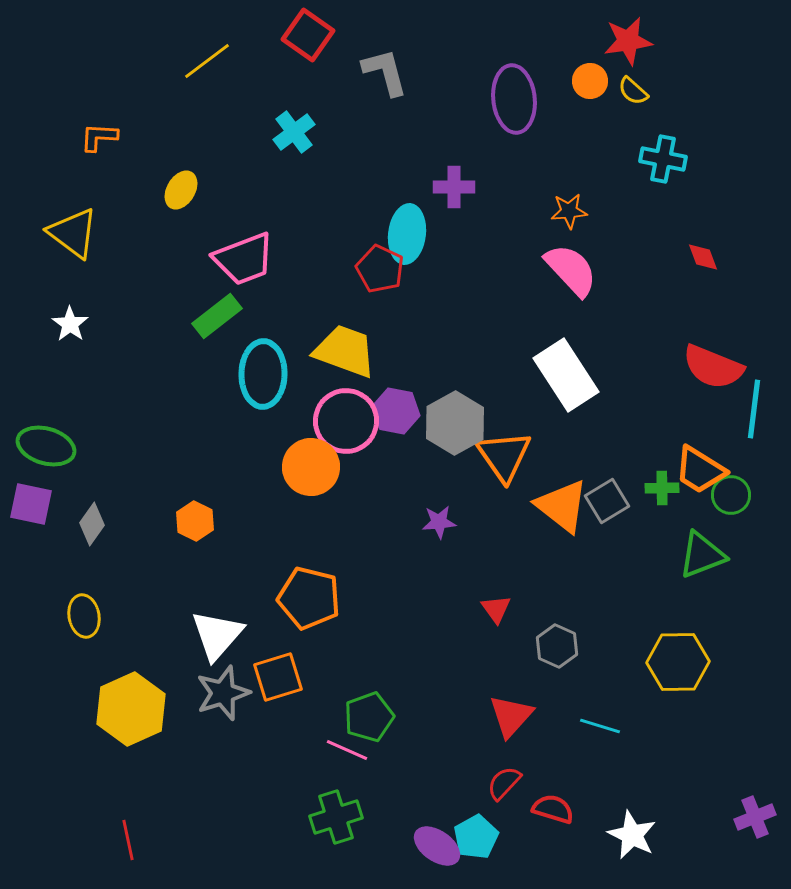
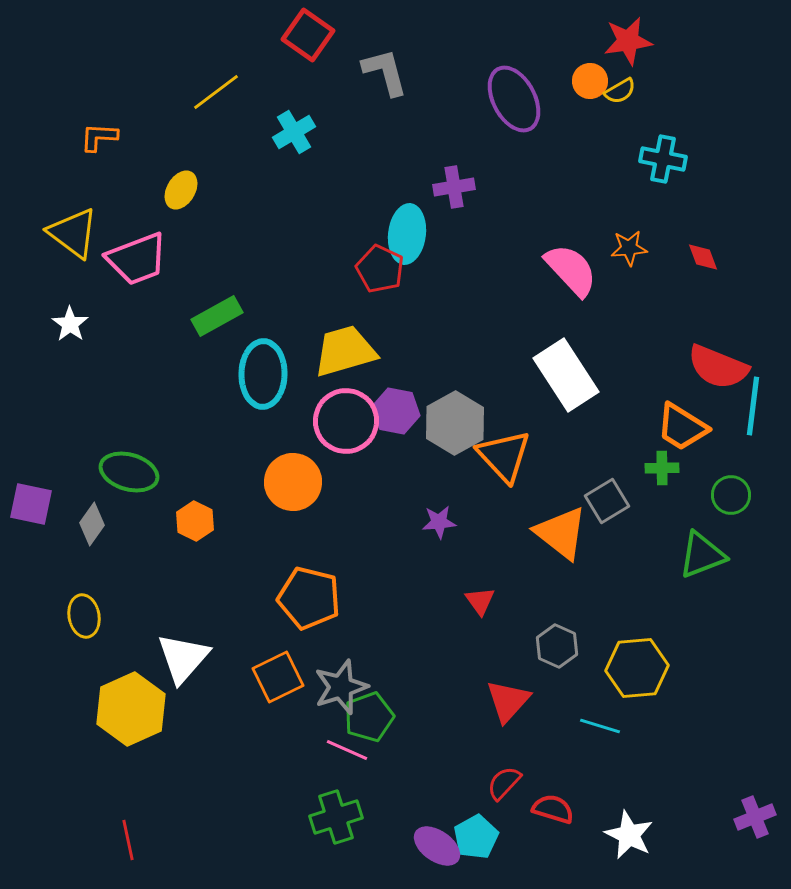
yellow line at (207, 61): moved 9 px right, 31 px down
yellow semicircle at (633, 91): moved 13 px left; rotated 72 degrees counterclockwise
purple ellipse at (514, 99): rotated 22 degrees counterclockwise
cyan cross at (294, 132): rotated 6 degrees clockwise
purple cross at (454, 187): rotated 9 degrees counterclockwise
orange star at (569, 211): moved 60 px right, 37 px down
pink trapezoid at (244, 259): moved 107 px left
green rectangle at (217, 316): rotated 9 degrees clockwise
yellow trapezoid at (345, 351): rotated 36 degrees counterclockwise
red semicircle at (713, 367): moved 5 px right
cyan line at (754, 409): moved 1 px left, 3 px up
green ellipse at (46, 446): moved 83 px right, 26 px down
orange triangle at (504, 456): rotated 8 degrees counterclockwise
orange circle at (311, 467): moved 18 px left, 15 px down
orange trapezoid at (700, 470): moved 18 px left, 43 px up
green cross at (662, 488): moved 20 px up
orange triangle at (562, 506): moved 1 px left, 27 px down
red triangle at (496, 609): moved 16 px left, 8 px up
white triangle at (217, 635): moved 34 px left, 23 px down
yellow hexagon at (678, 662): moved 41 px left, 6 px down; rotated 4 degrees counterclockwise
orange square at (278, 677): rotated 9 degrees counterclockwise
gray star at (223, 693): moved 118 px right, 6 px up
red triangle at (511, 716): moved 3 px left, 15 px up
white star at (632, 835): moved 3 px left
